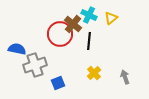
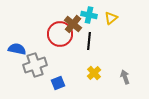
cyan cross: rotated 14 degrees counterclockwise
